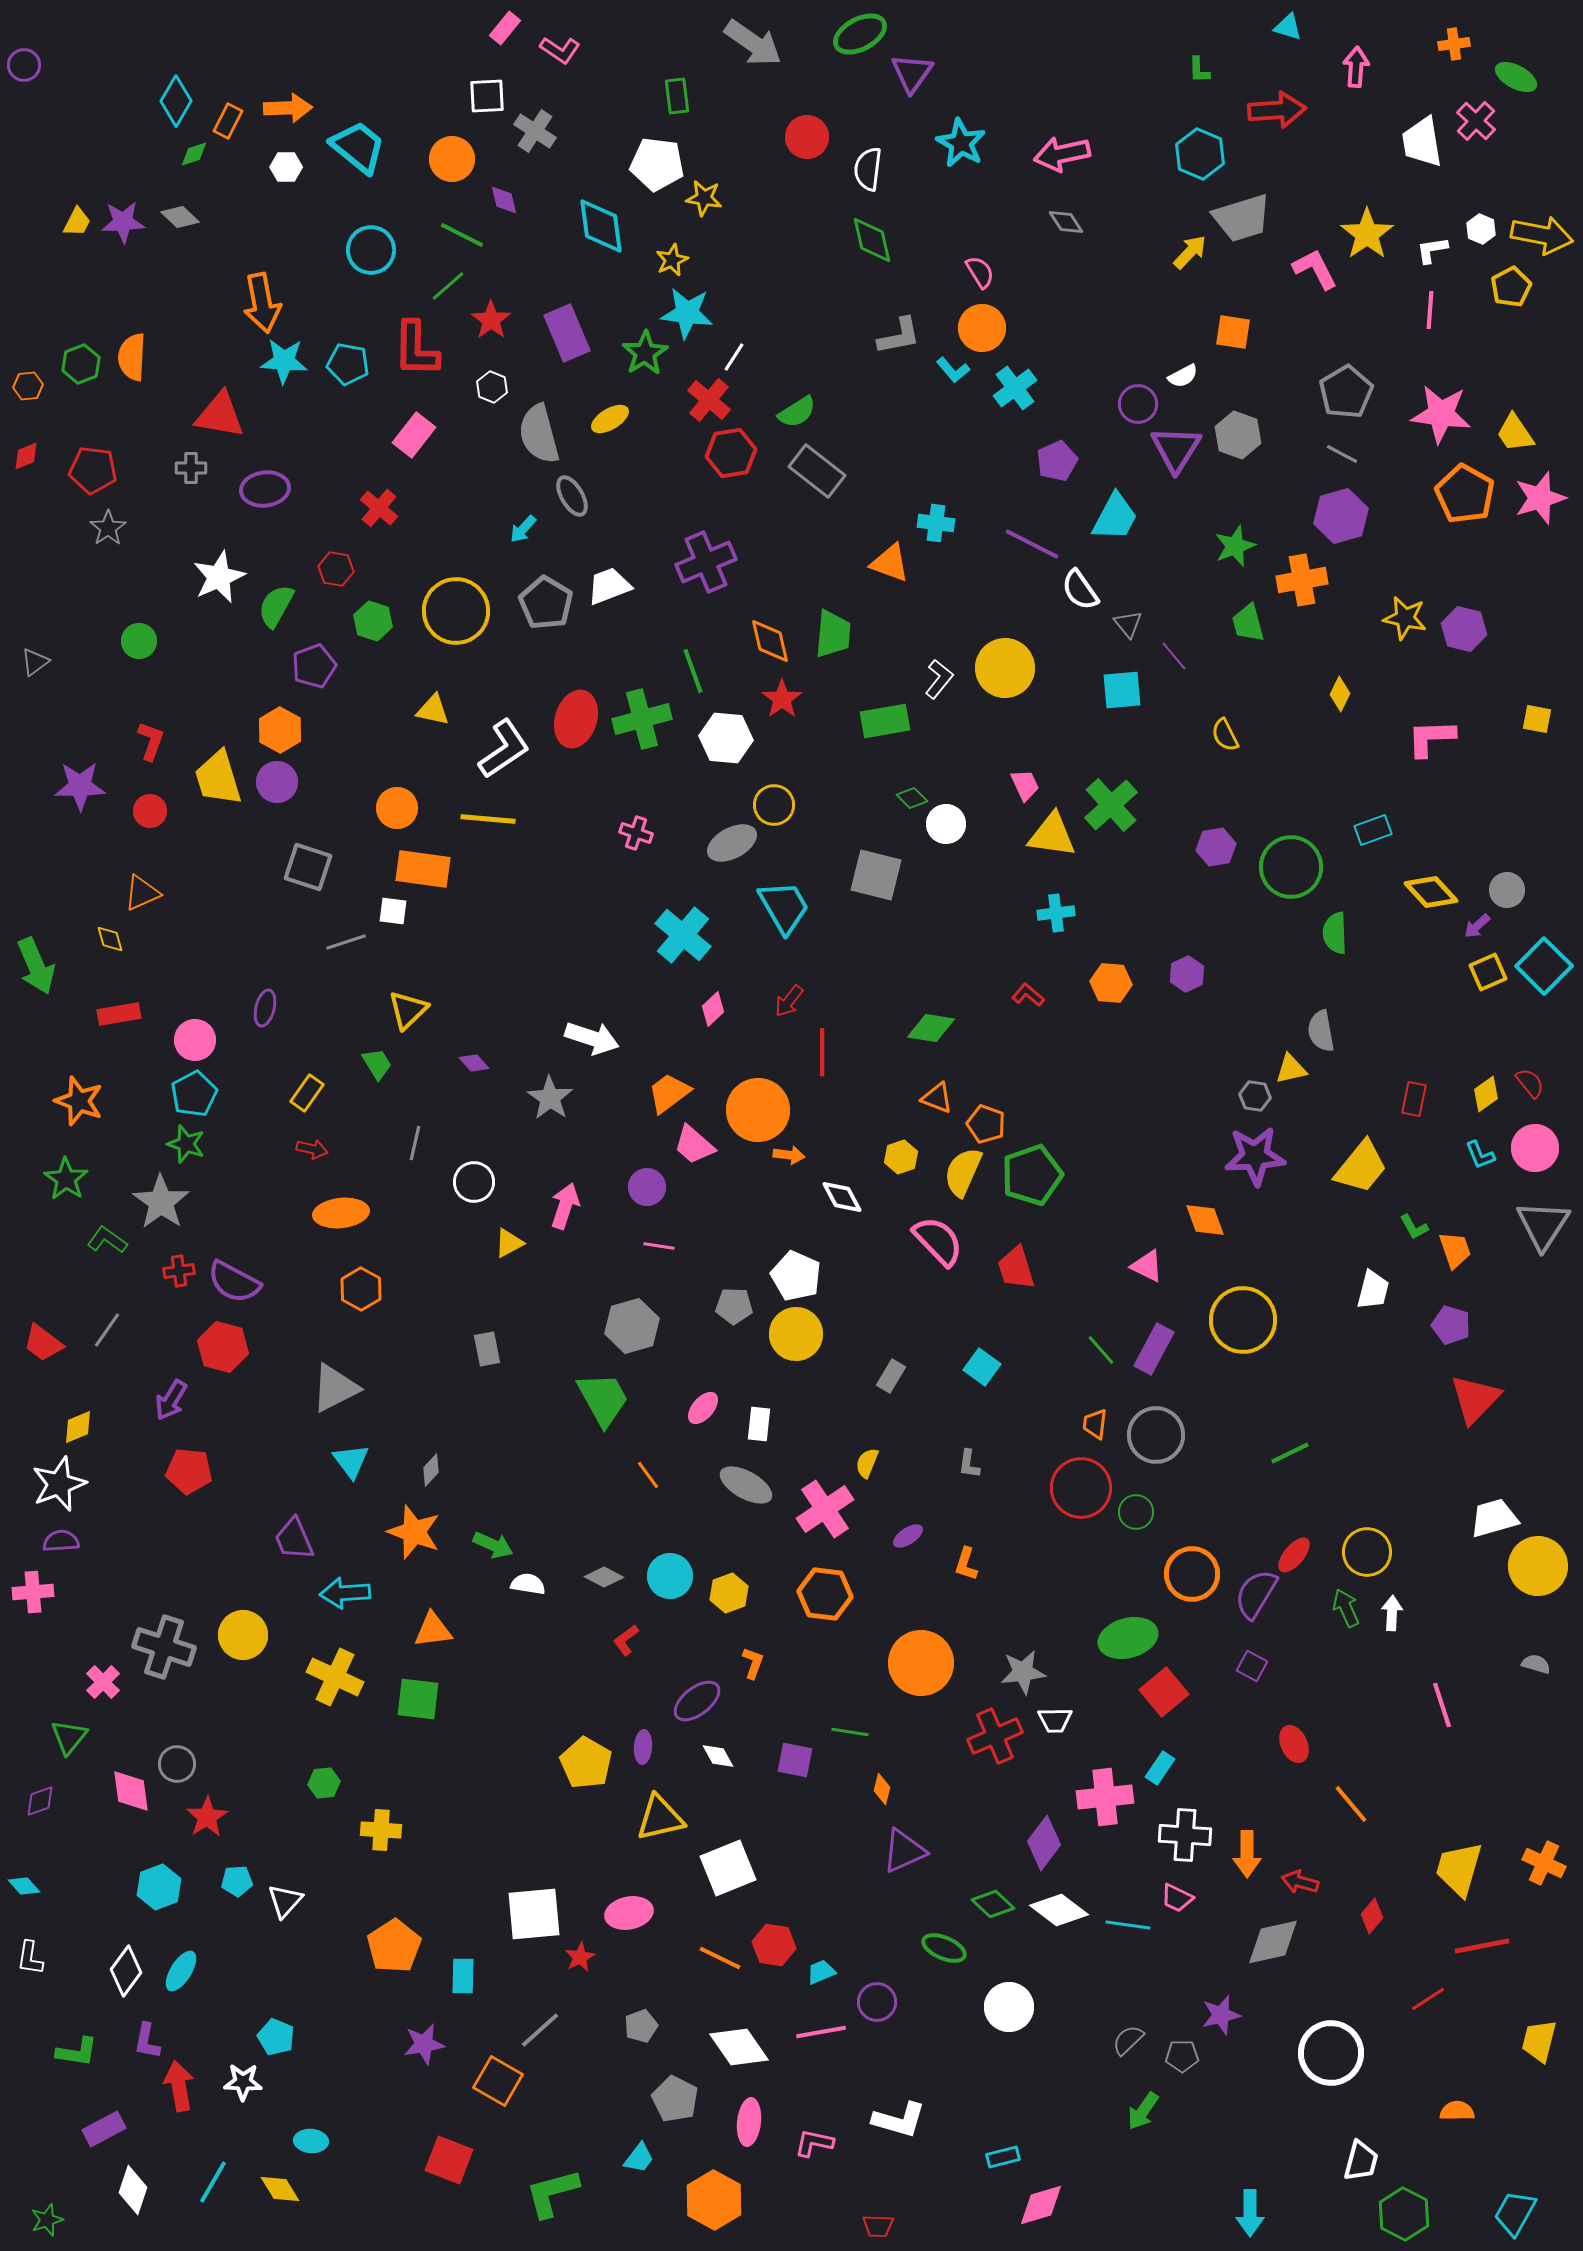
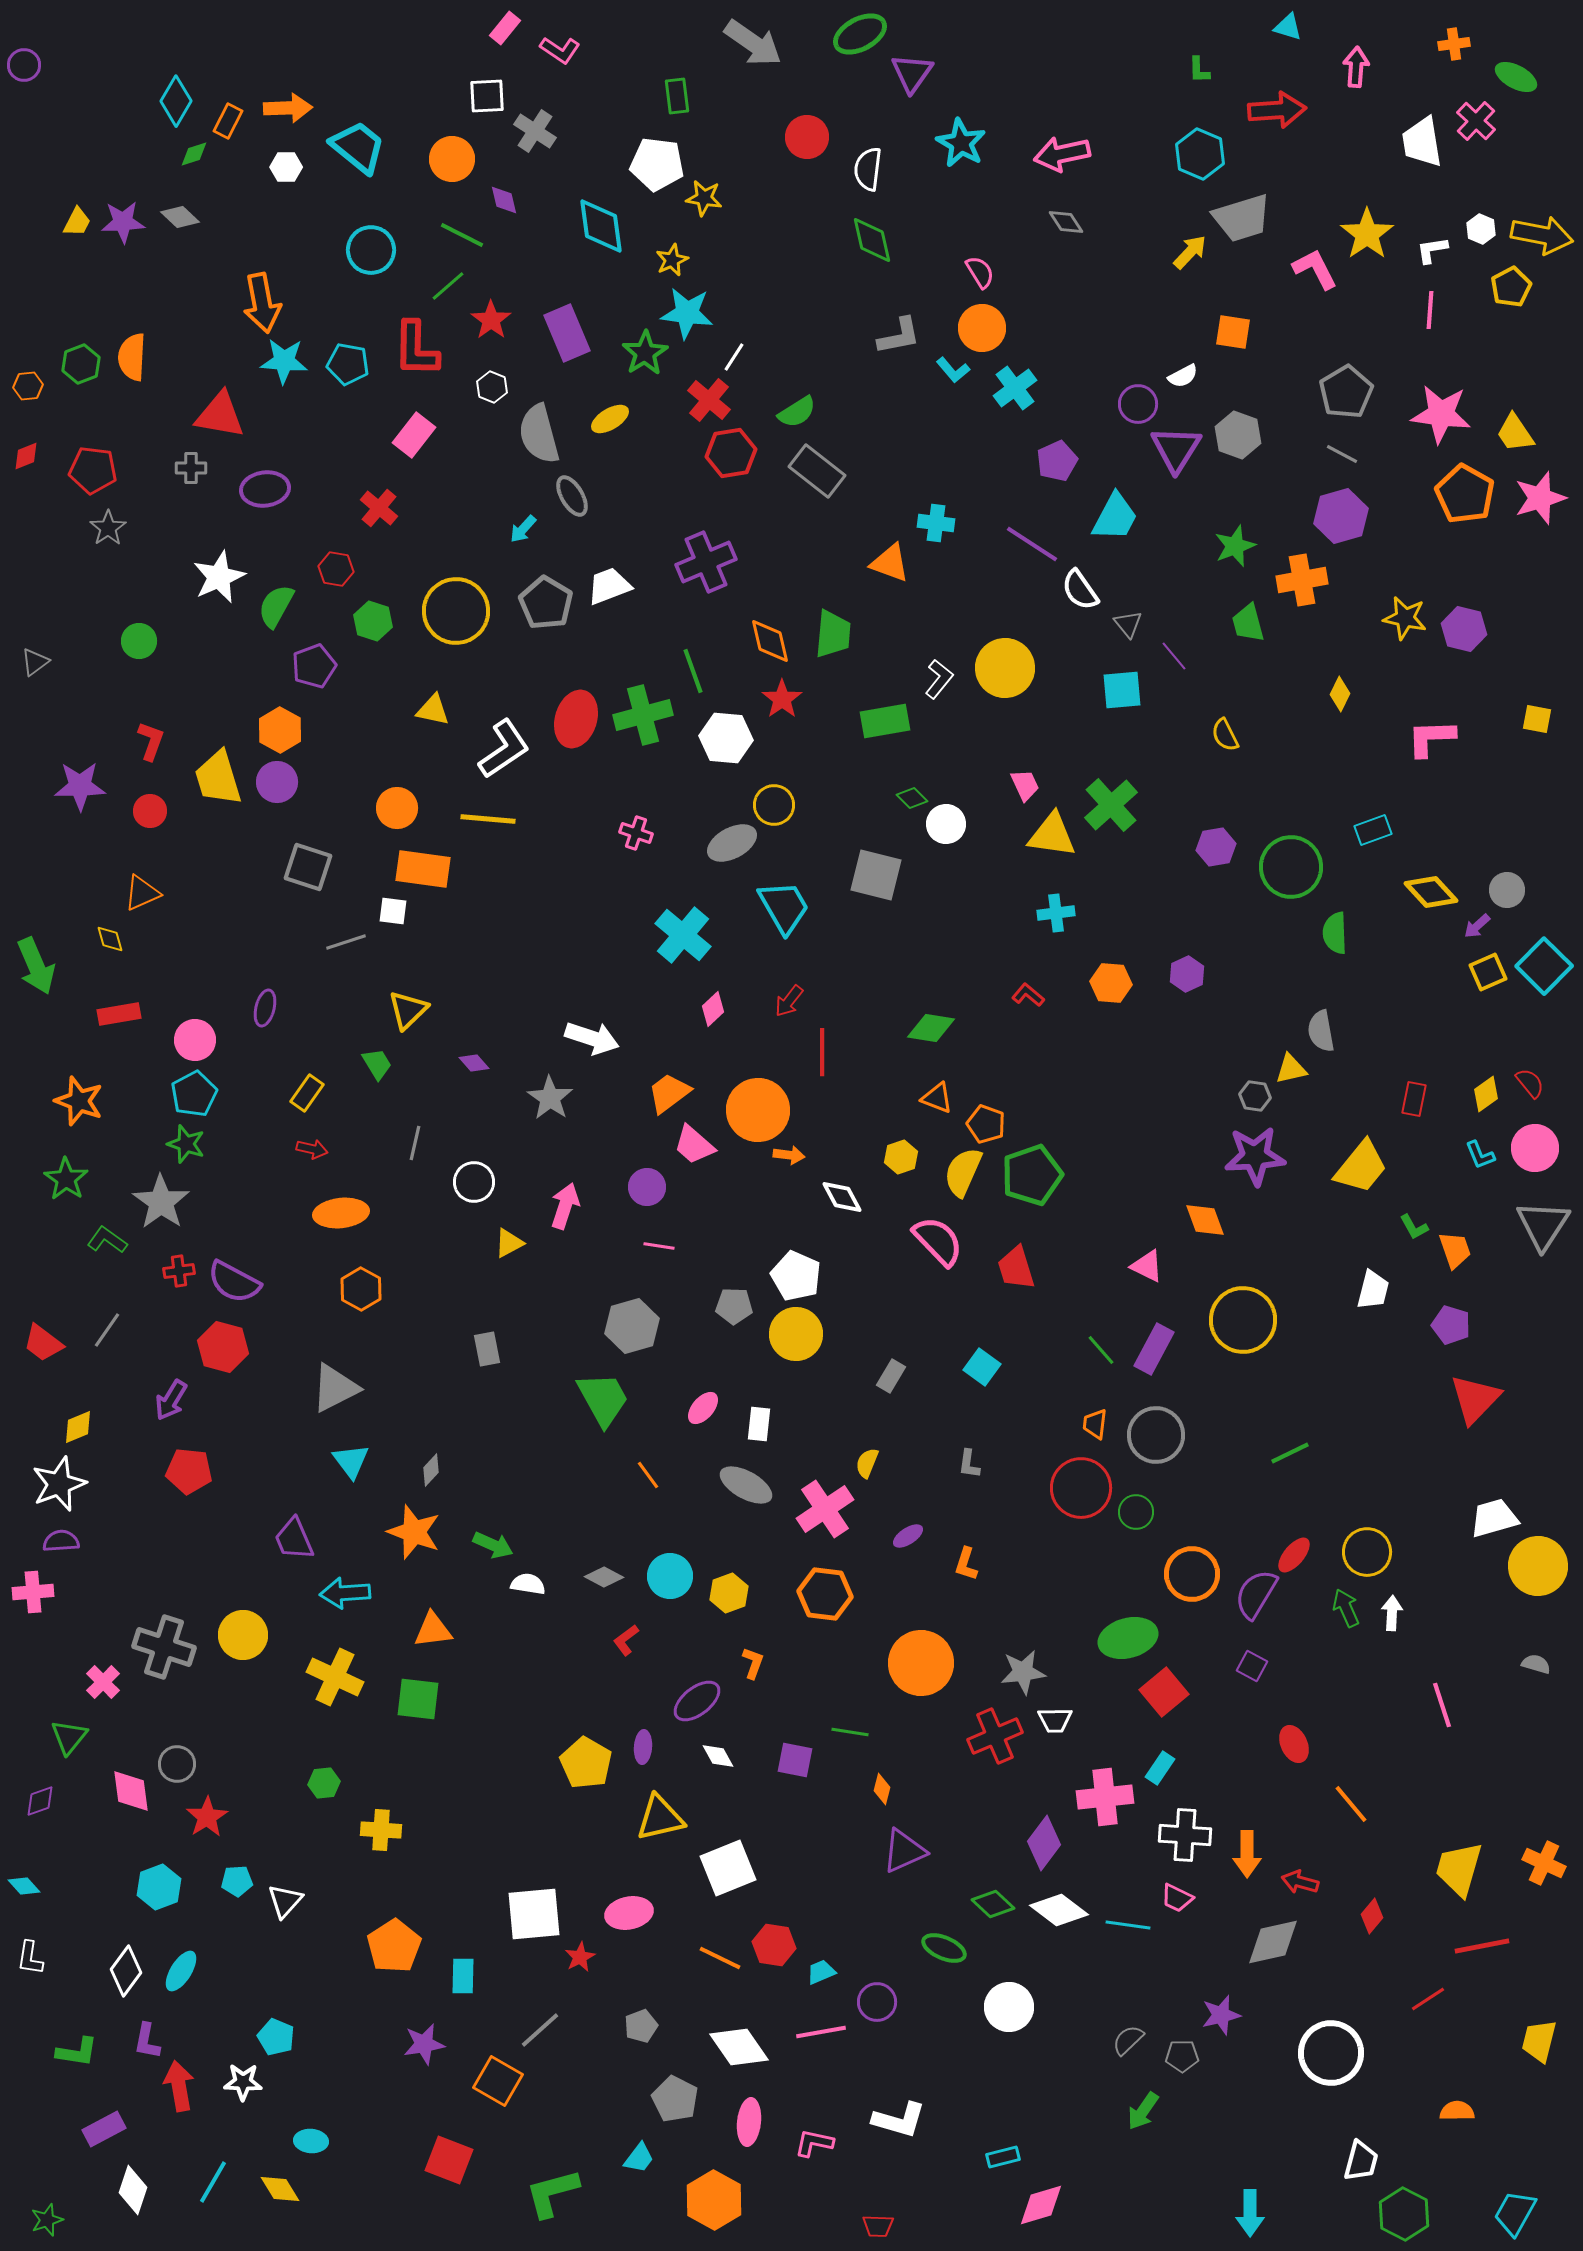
purple line at (1032, 544): rotated 6 degrees clockwise
green cross at (642, 719): moved 1 px right, 4 px up
